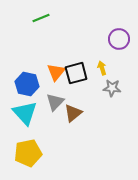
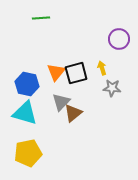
green line: rotated 18 degrees clockwise
gray triangle: moved 6 px right
cyan triangle: rotated 32 degrees counterclockwise
